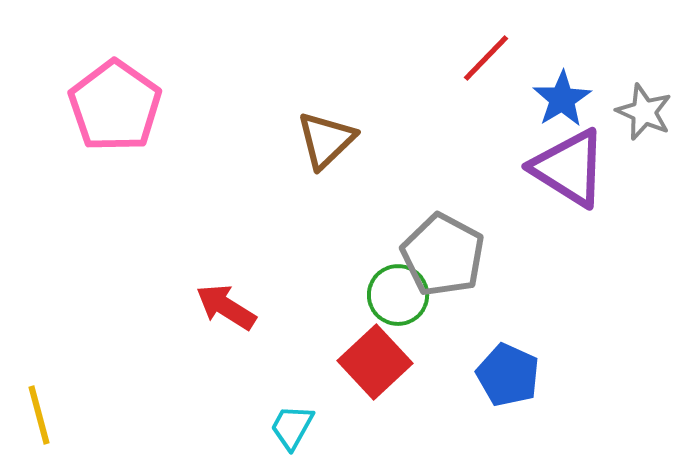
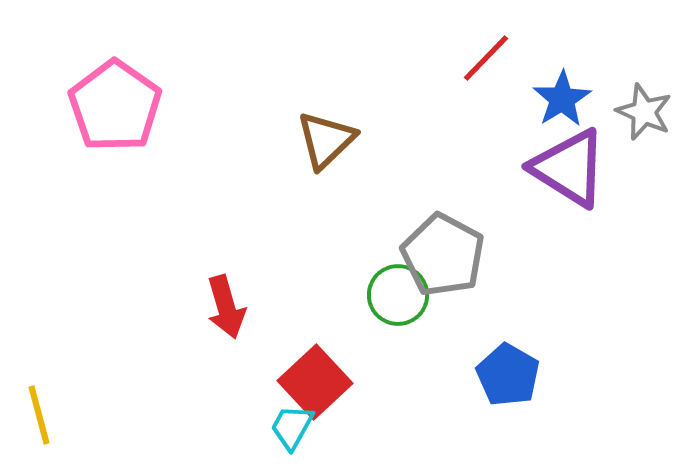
red arrow: rotated 138 degrees counterclockwise
red square: moved 60 px left, 20 px down
blue pentagon: rotated 6 degrees clockwise
